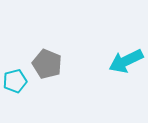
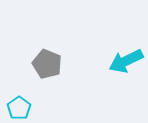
cyan pentagon: moved 4 px right, 27 px down; rotated 20 degrees counterclockwise
